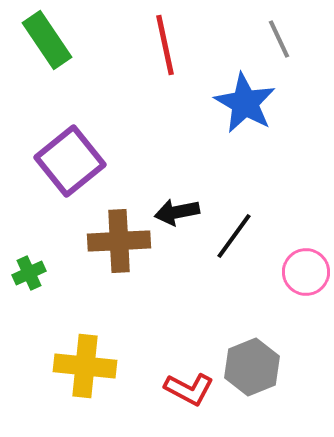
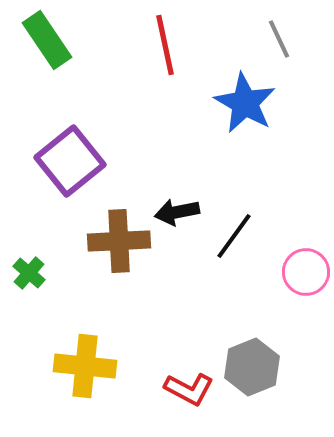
green cross: rotated 24 degrees counterclockwise
